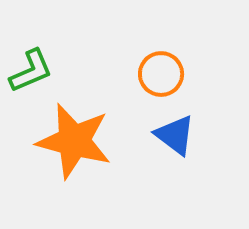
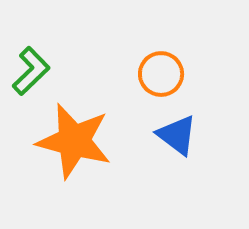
green L-shape: rotated 21 degrees counterclockwise
blue triangle: moved 2 px right
